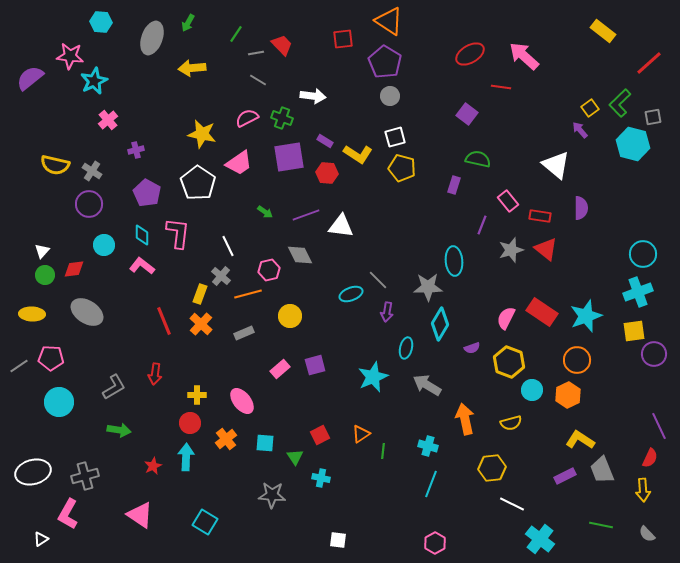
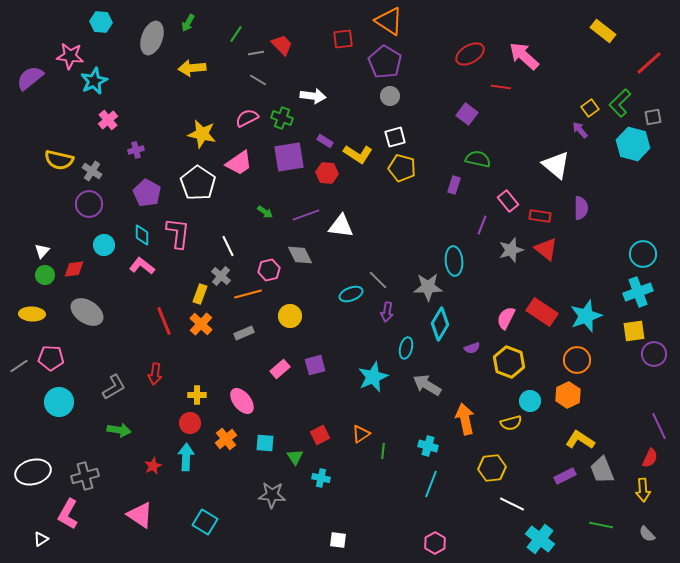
yellow semicircle at (55, 165): moved 4 px right, 5 px up
cyan circle at (532, 390): moved 2 px left, 11 px down
